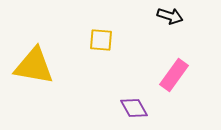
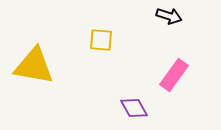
black arrow: moved 1 px left
